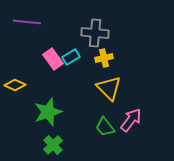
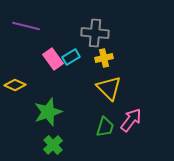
purple line: moved 1 px left, 4 px down; rotated 8 degrees clockwise
green trapezoid: rotated 125 degrees counterclockwise
